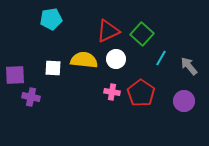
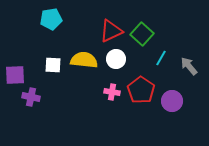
red triangle: moved 3 px right
white square: moved 3 px up
red pentagon: moved 3 px up
purple circle: moved 12 px left
